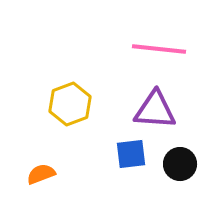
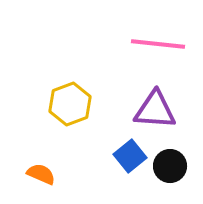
pink line: moved 1 px left, 5 px up
blue square: moved 1 px left, 2 px down; rotated 32 degrees counterclockwise
black circle: moved 10 px left, 2 px down
orange semicircle: rotated 44 degrees clockwise
